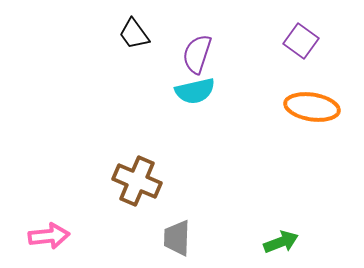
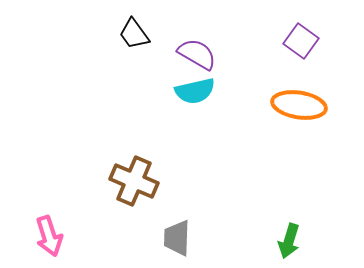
purple semicircle: rotated 102 degrees clockwise
orange ellipse: moved 13 px left, 2 px up
brown cross: moved 3 px left
pink arrow: rotated 78 degrees clockwise
green arrow: moved 8 px right, 1 px up; rotated 128 degrees clockwise
